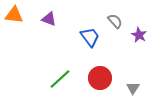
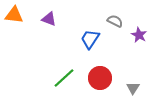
gray semicircle: rotated 21 degrees counterclockwise
blue trapezoid: moved 2 px down; rotated 110 degrees counterclockwise
green line: moved 4 px right, 1 px up
